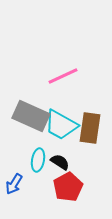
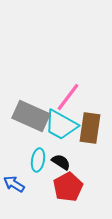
pink line: moved 5 px right, 21 px down; rotated 28 degrees counterclockwise
black semicircle: moved 1 px right
blue arrow: rotated 90 degrees clockwise
